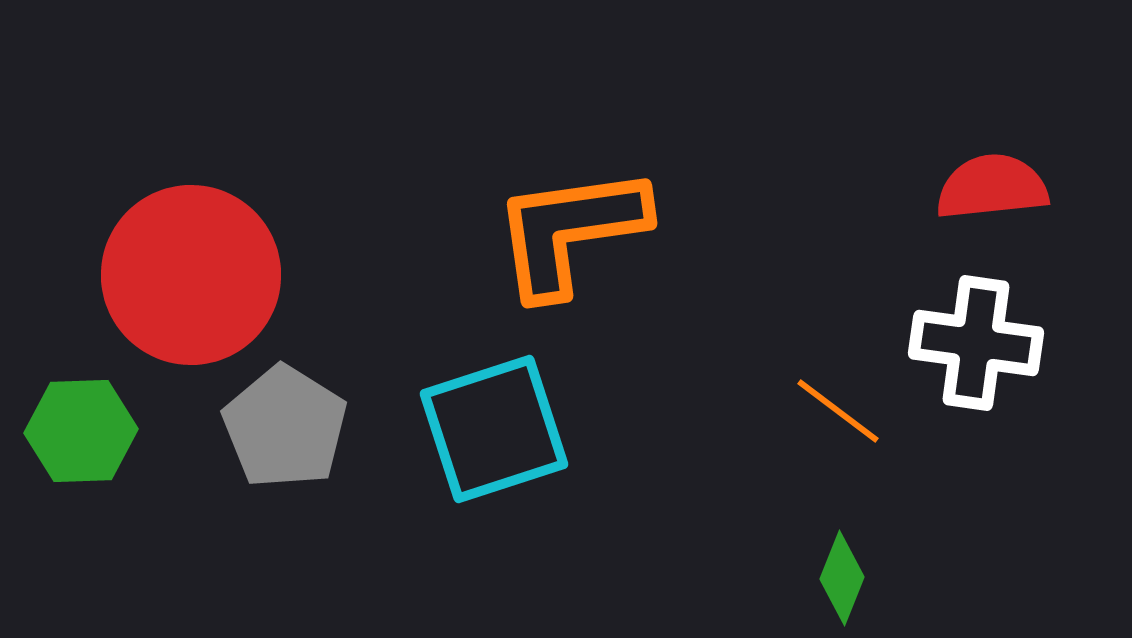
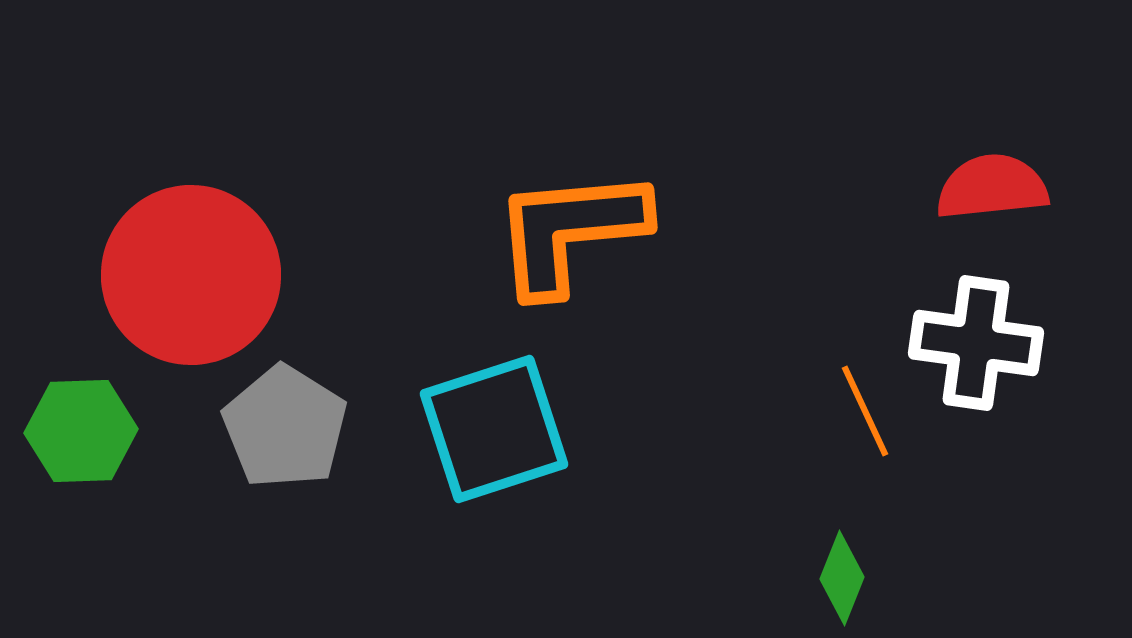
orange L-shape: rotated 3 degrees clockwise
orange line: moved 27 px right; rotated 28 degrees clockwise
